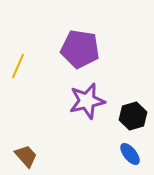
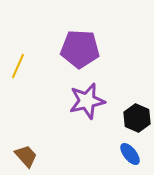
purple pentagon: rotated 6 degrees counterclockwise
black hexagon: moved 4 px right, 2 px down; rotated 20 degrees counterclockwise
